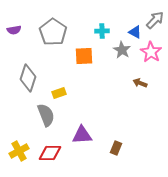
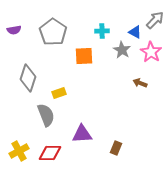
purple triangle: moved 1 px up
